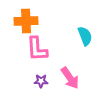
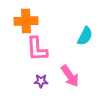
cyan semicircle: rotated 48 degrees clockwise
pink arrow: moved 2 px up
